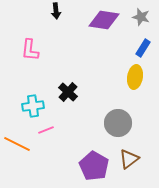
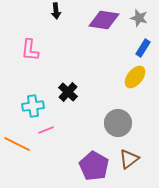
gray star: moved 2 px left, 1 px down
yellow ellipse: rotated 30 degrees clockwise
